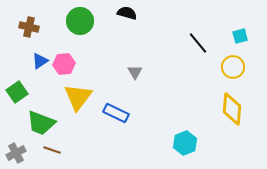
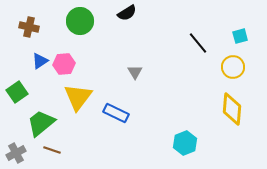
black semicircle: rotated 132 degrees clockwise
green trapezoid: rotated 120 degrees clockwise
